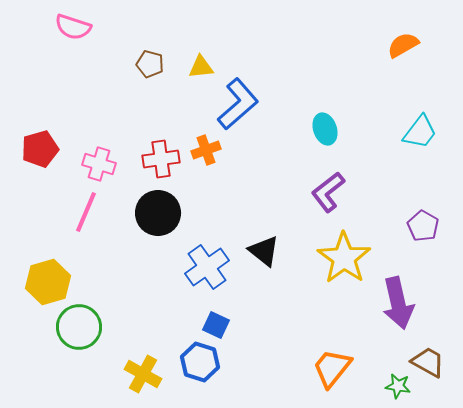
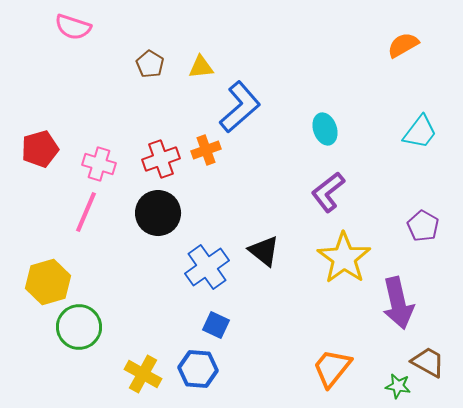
brown pentagon: rotated 16 degrees clockwise
blue L-shape: moved 2 px right, 3 px down
red cross: rotated 12 degrees counterclockwise
blue hexagon: moved 2 px left, 7 px down; rotated 12 degrees counterclockwise
